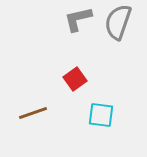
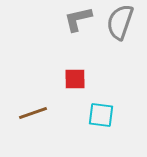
gray semicircle: moved 2 px right
red square: rotated 35 degrees clockwise
